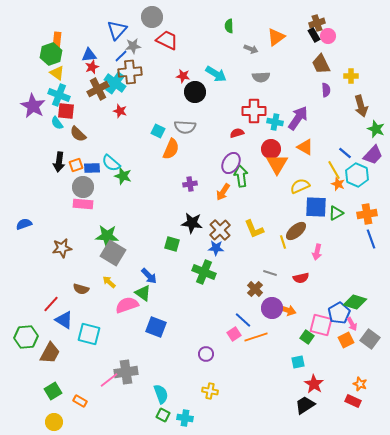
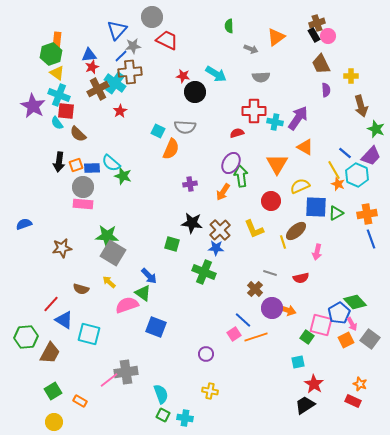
red star at (120, 111): rotated 24 degrees clockwise
red circle at (271, 149): moved 52 px down
purple trapezoid at (373, 155): moved 2 px left, 1 px down
green diamond at (355, 302): rotated 30 degrees clockwise
